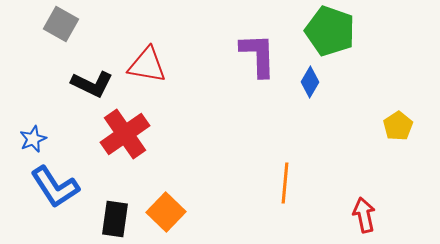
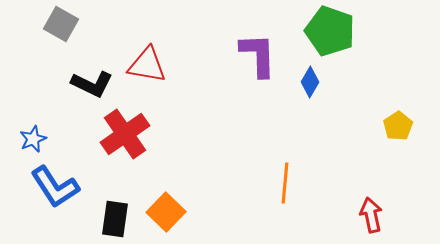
red arrow: moved 7 px right
